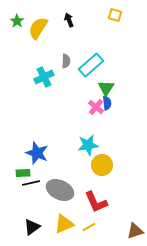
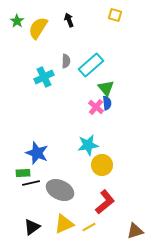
green triangle: rotated 12 degrees counterclockwise
red L-shape: moved 9 px right; rotated 105 degrees counterclockwise
